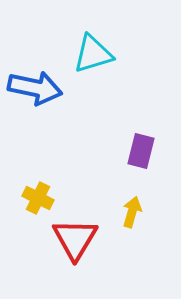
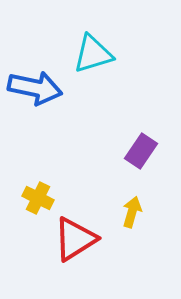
purple rectangle: rotated 20 degrees clockwise
red triangle: rotated 27 degrees clockwise
